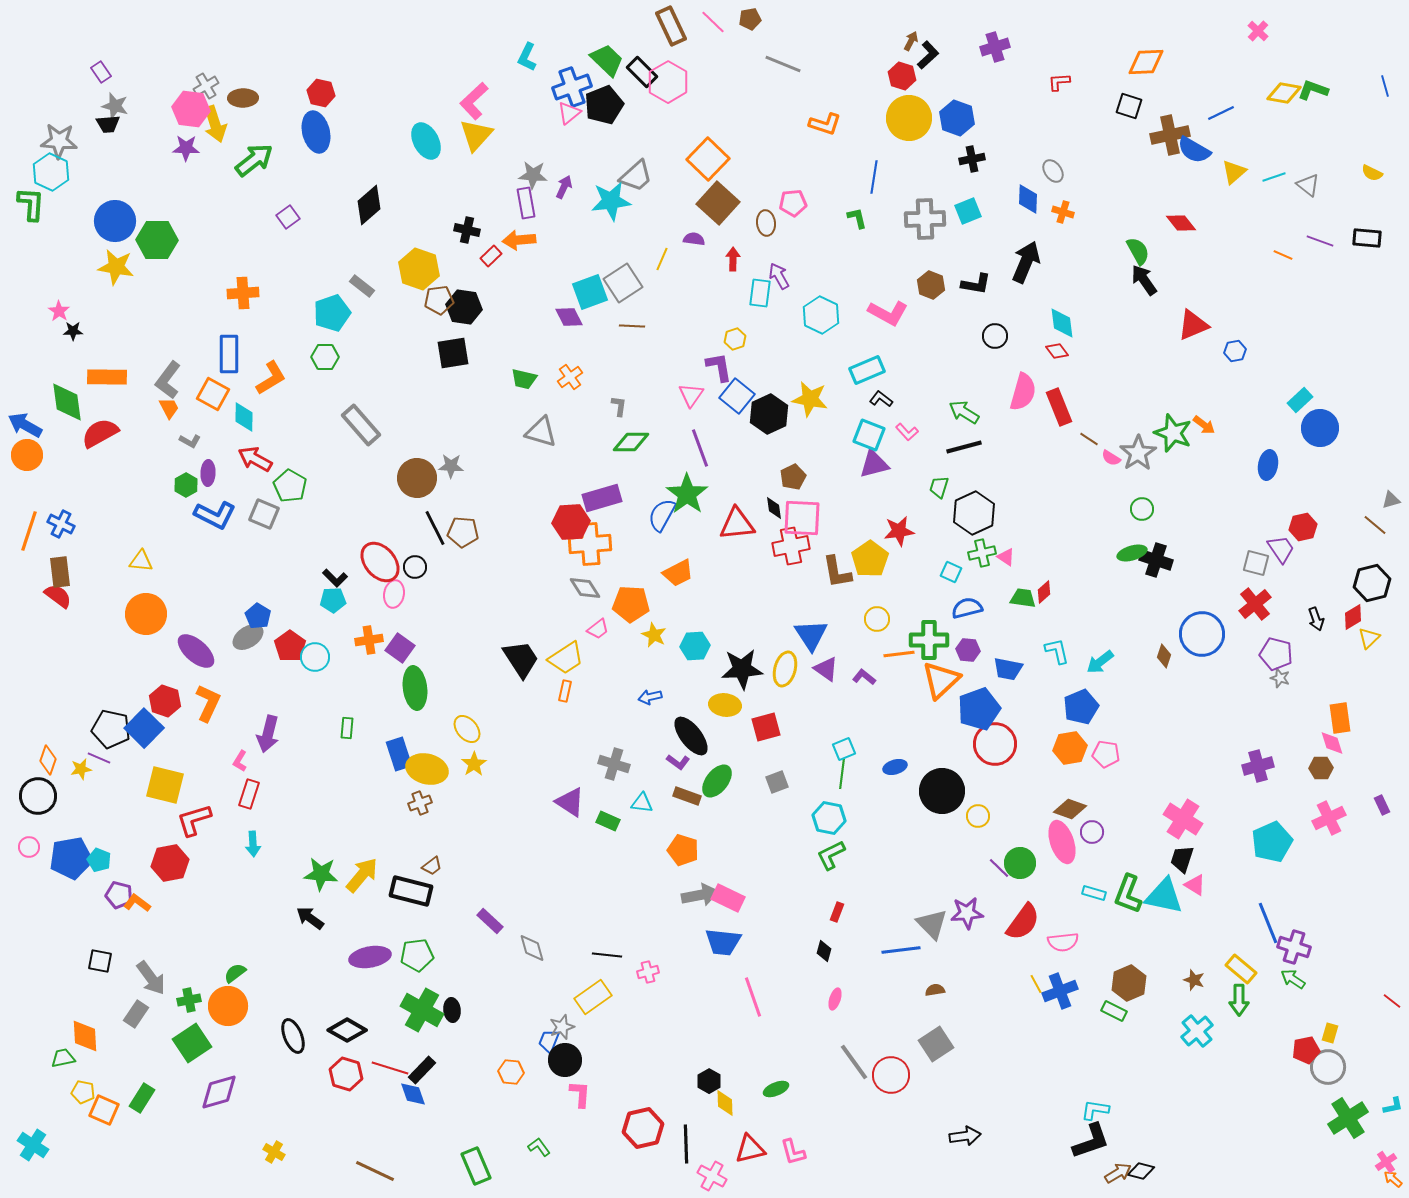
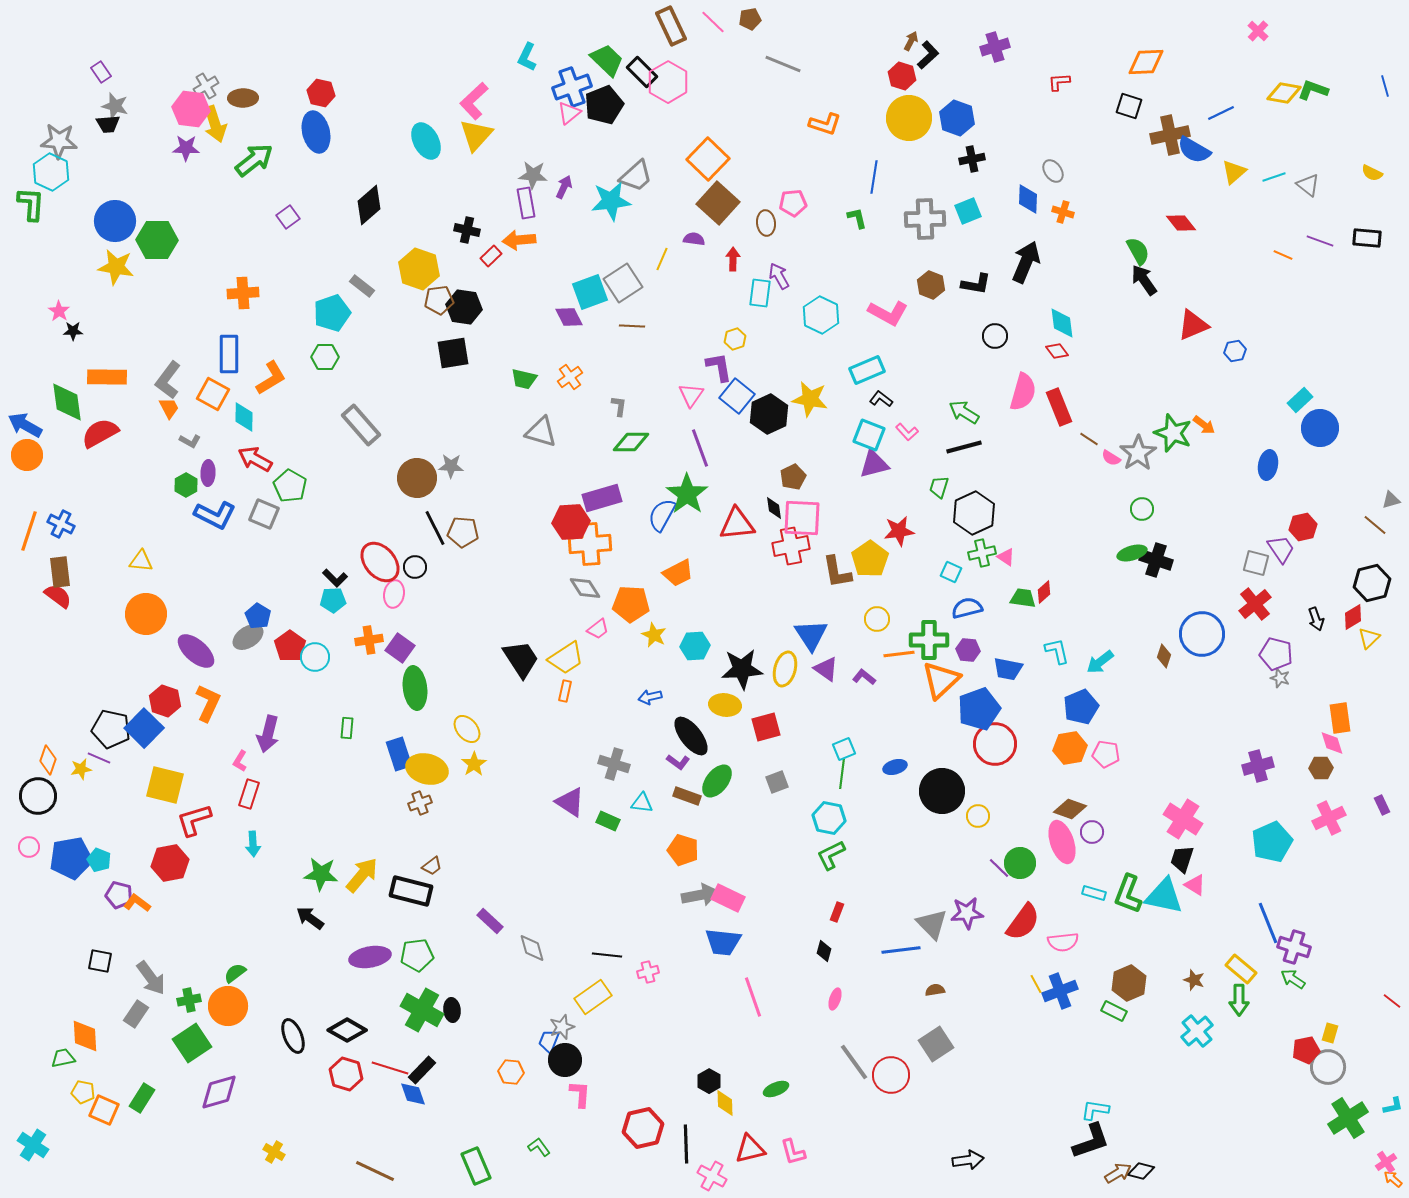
black arrow at (965, 1136): moved 3 px right, 24 px down
